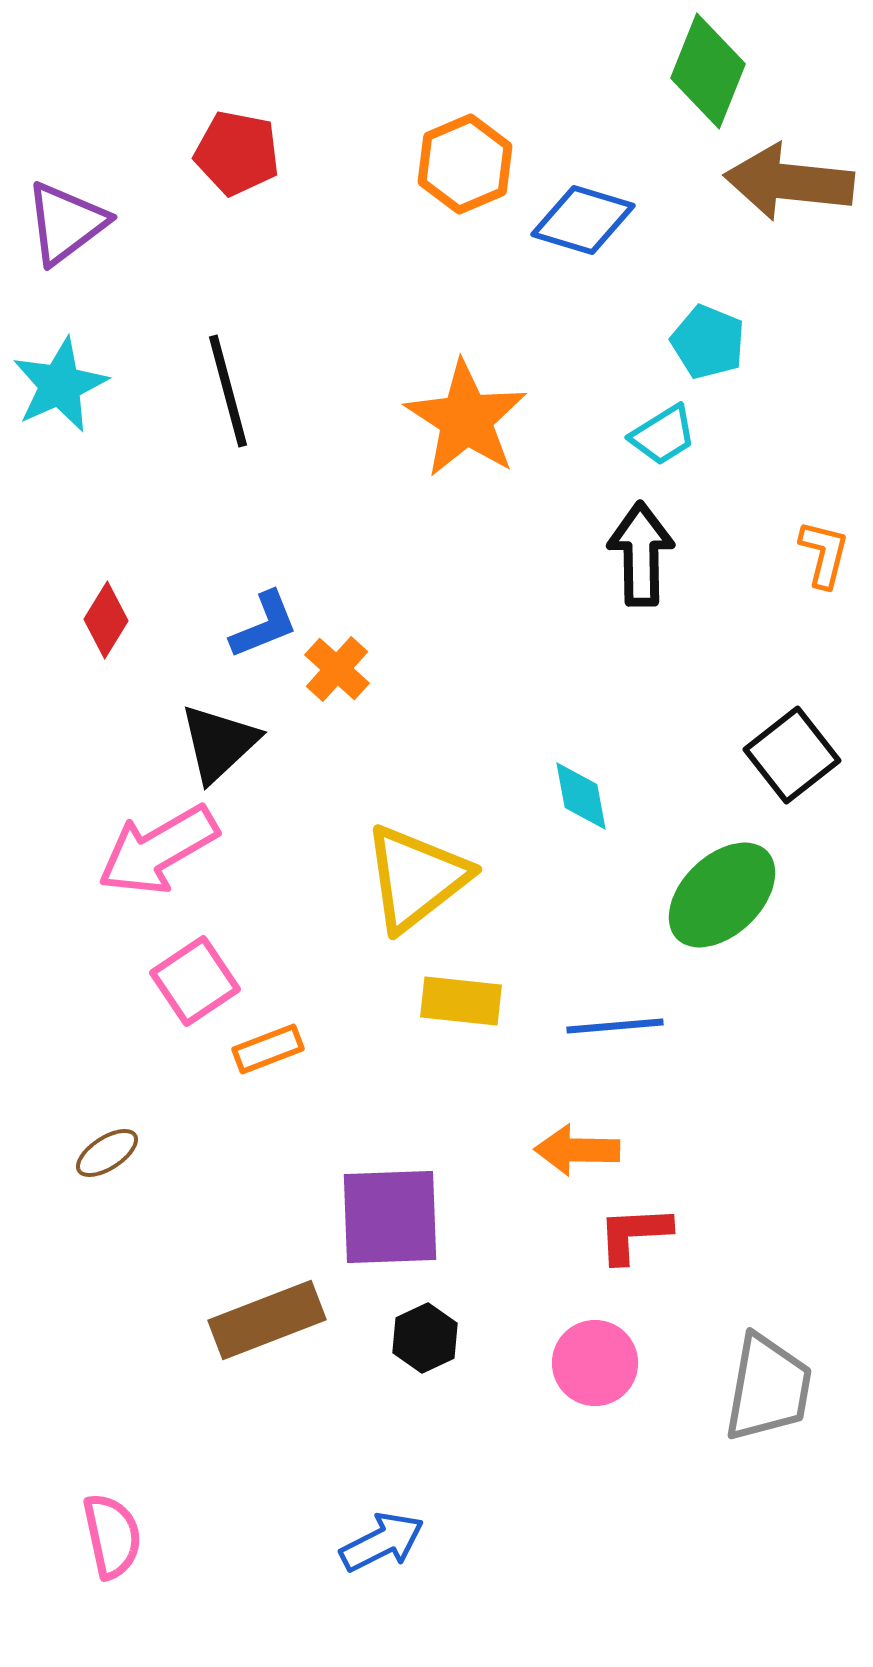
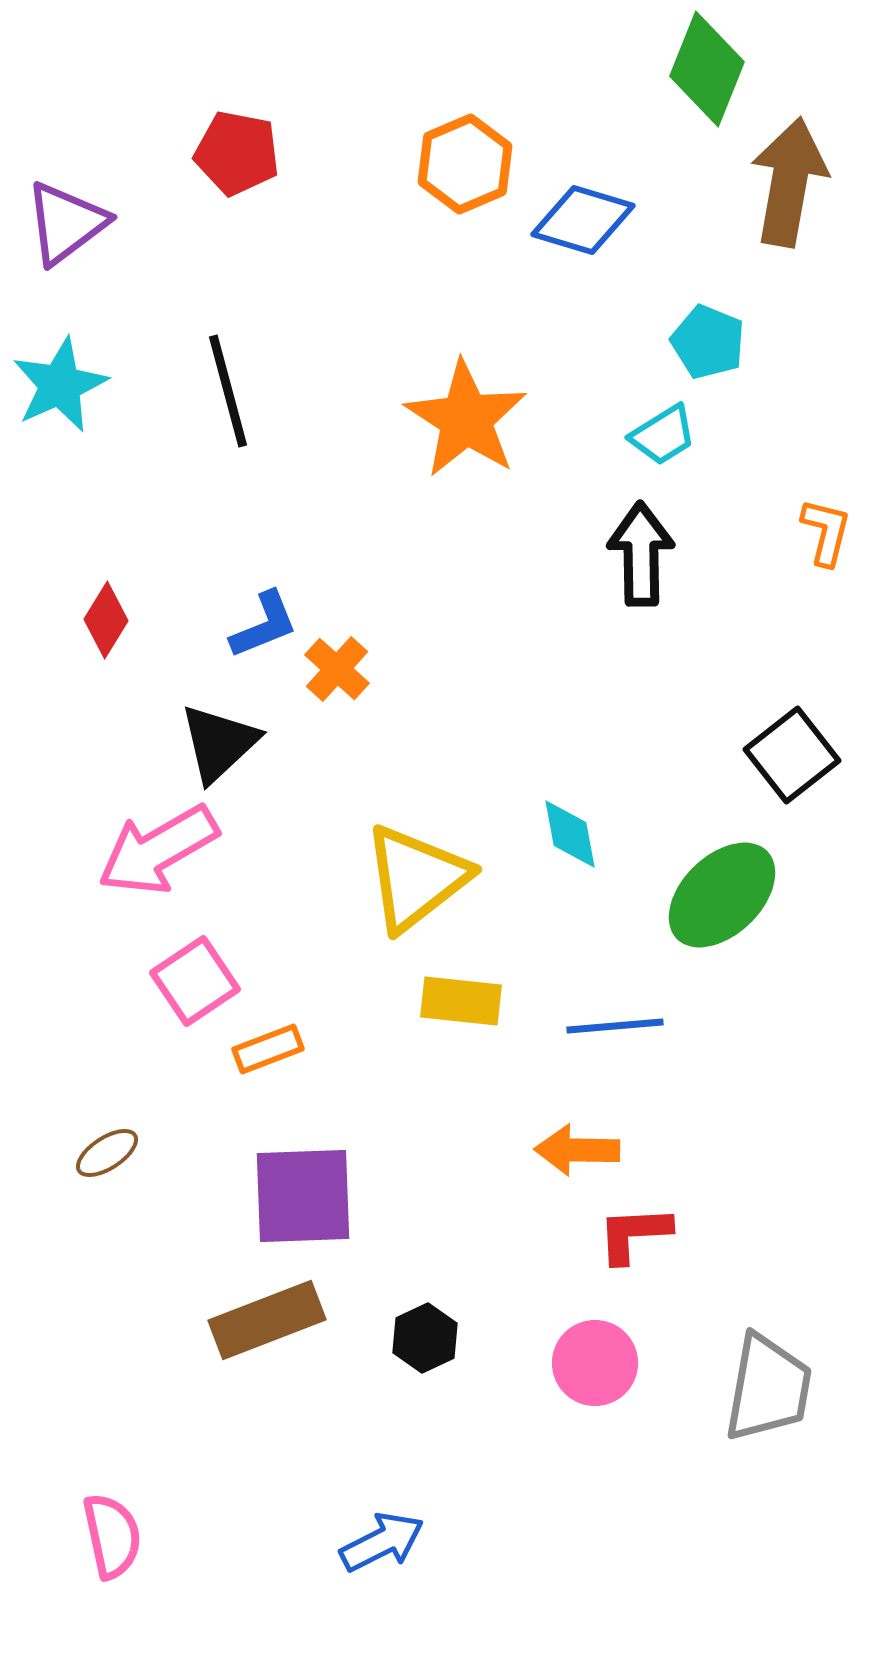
green diamond: moved 1 px left, 2 px up
brown arrow: rotated 94 degrees clockwise
orange L-shape: moved 2 px right, 22 px up
cyan diamond: moved 11 px left, 38 px down
purple square: moved 87 px left, 21 px up
